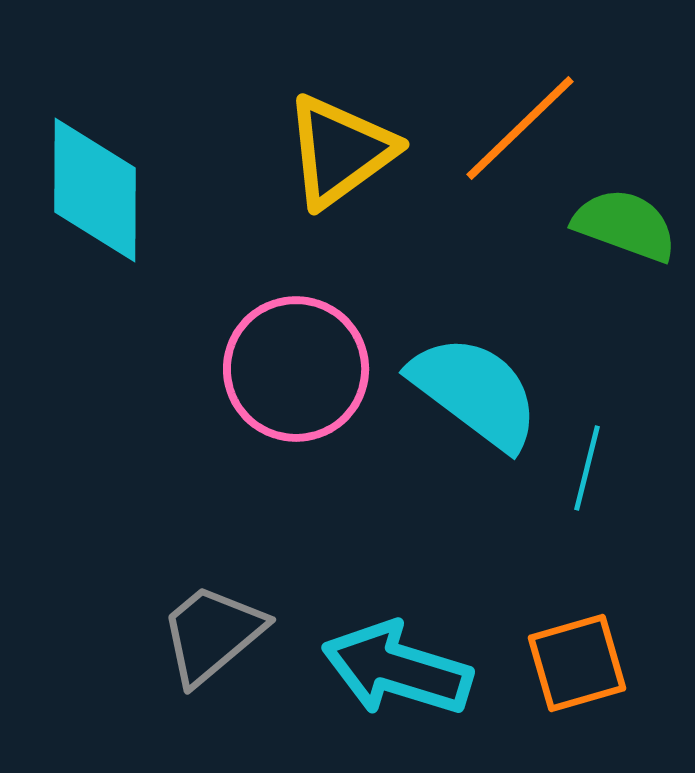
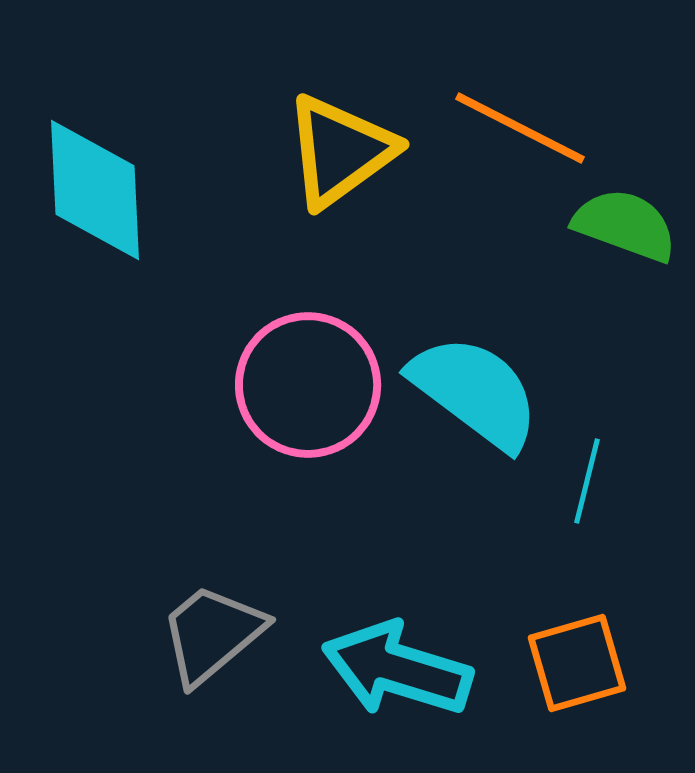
orange line: rotated 71 degrees clockwise
cyan diamond: rotated 3 degrees counterclockwise
pink circle: moved 12 px right, 16 px down
cyan line: moved 13 px down
